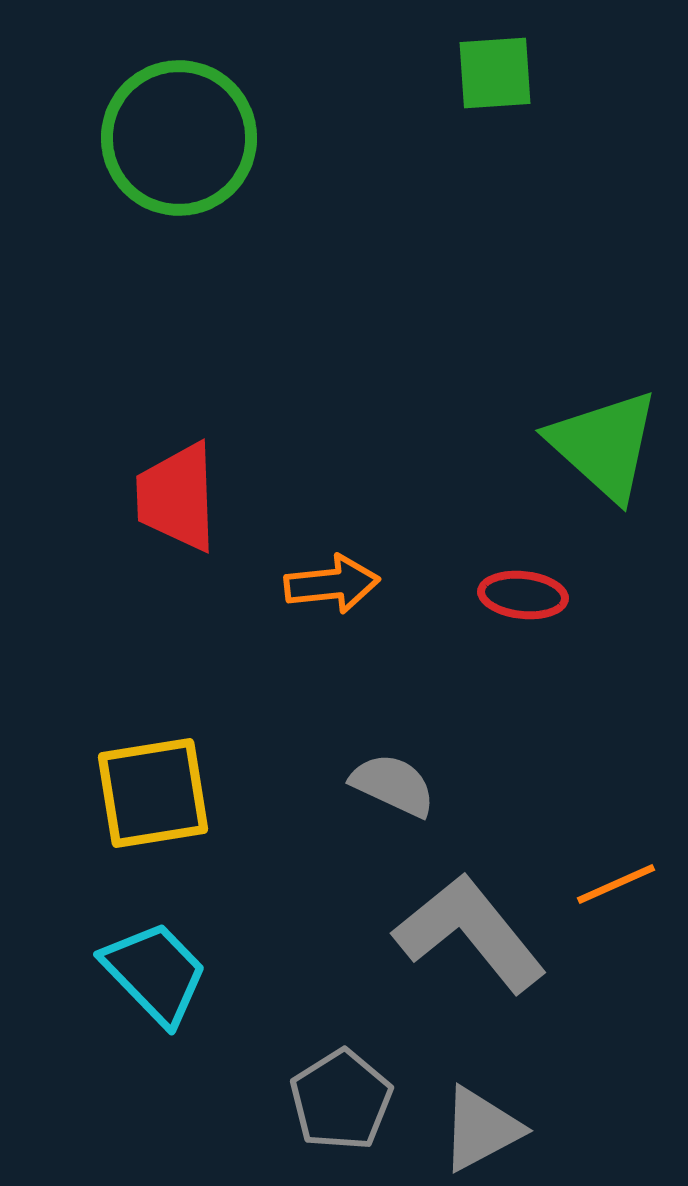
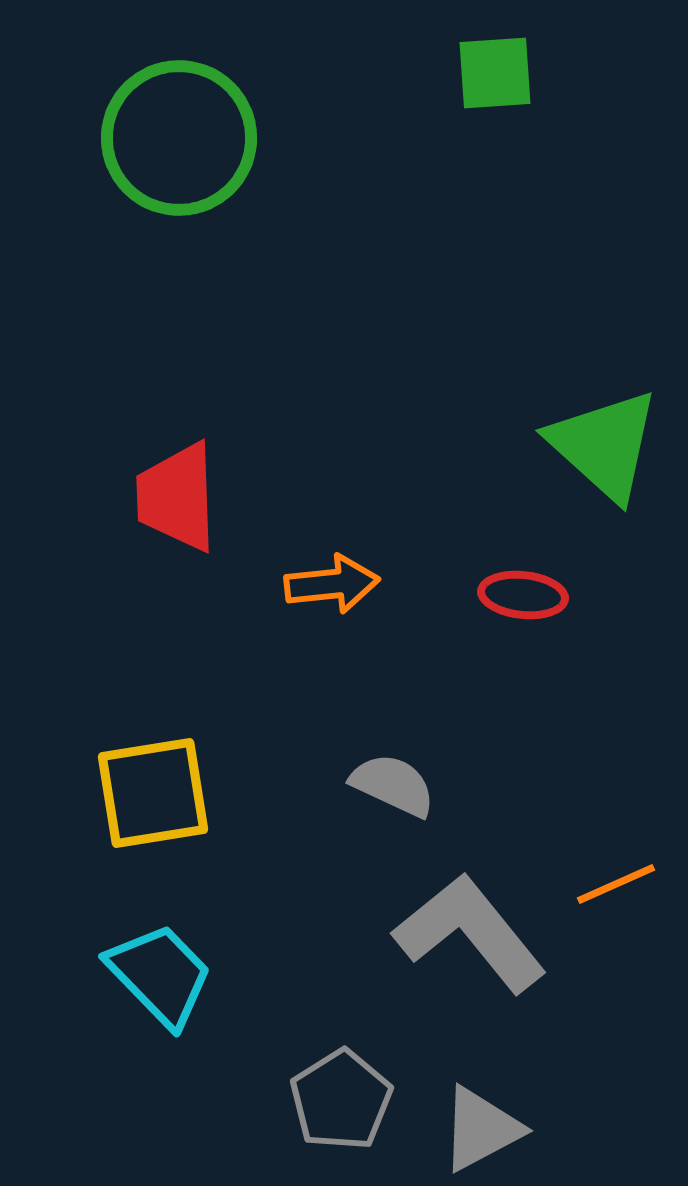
cyan trapezoid: moved 5 px right, 2 px down
